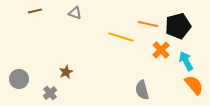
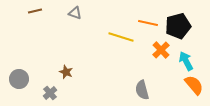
orange line: moved 1 px up
brown star: rotated 24 degrees counterclockwise
